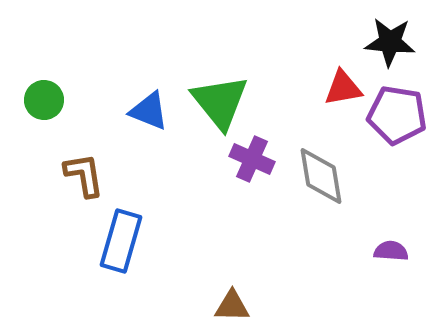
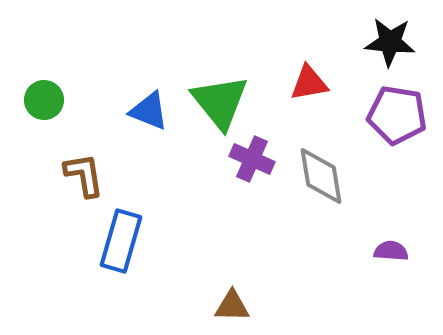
red triangle: moved 34 px left, 5 px up
